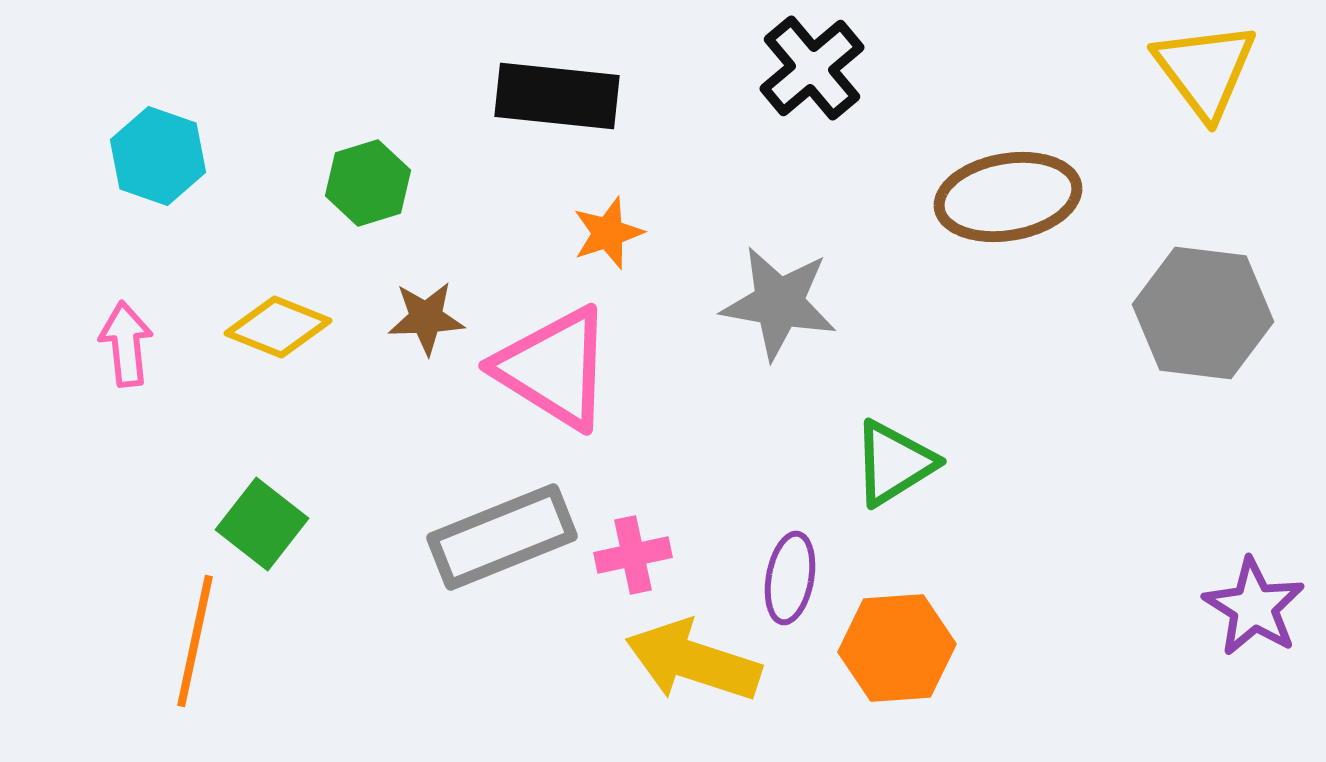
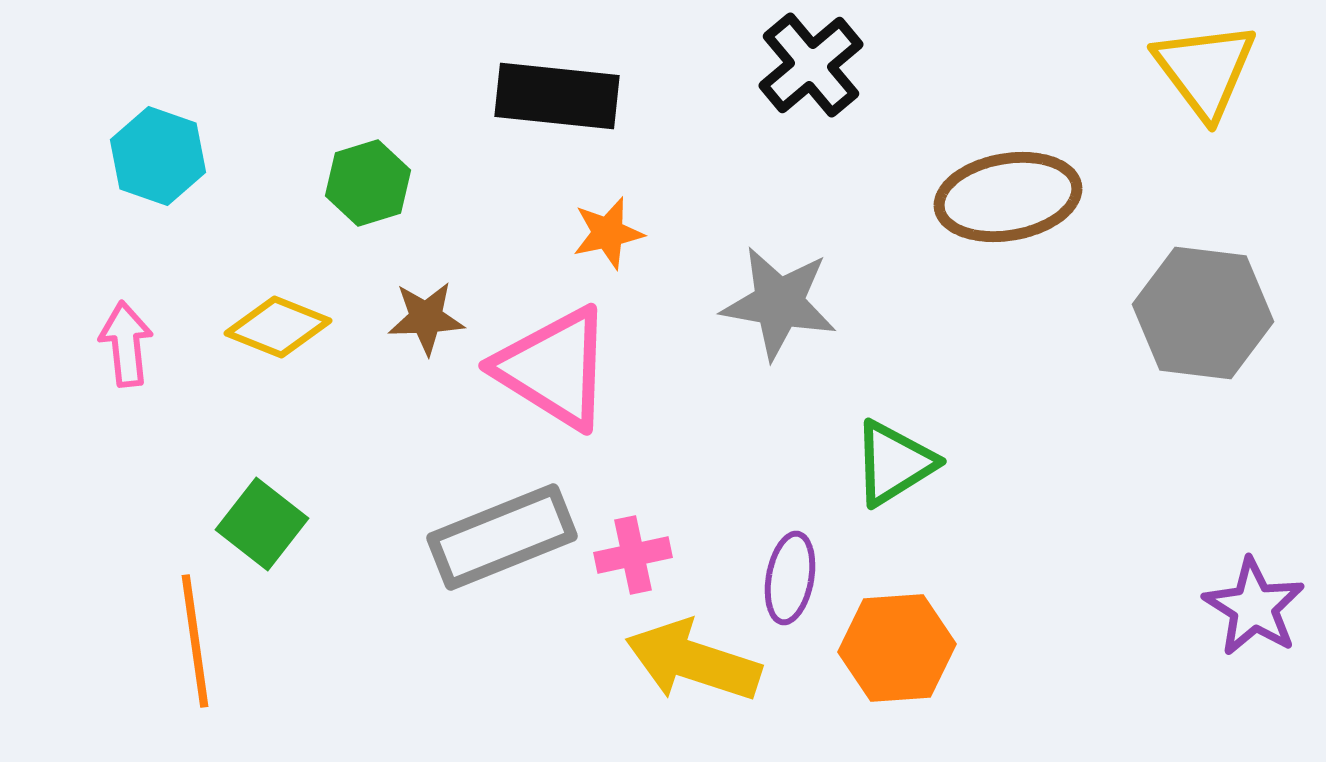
black cross: moved 1 px left, 3 px up
orange star: rotated 6 degrees clockwise
orange line: rotated 20 degrees counterclockwise
